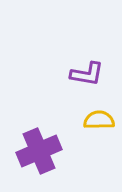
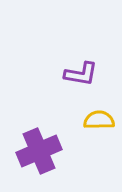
purple L-shape: moved 6 px left
